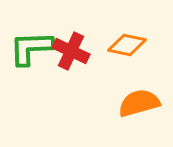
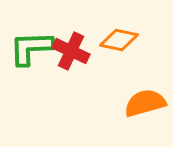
orange diamond: moved 8 px left, 5 px up
orange semicircle: moved 6 px right
